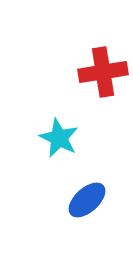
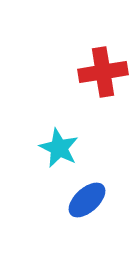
cyan star: moved 10 px down
